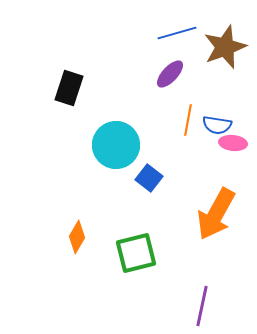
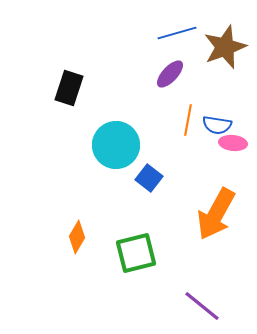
purple line: rotated 63 degrees counterclockwise
